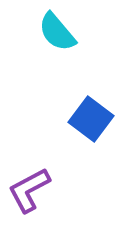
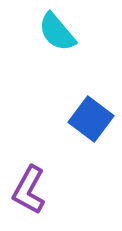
purple L-shape: rotated 33 degrees counterclockwise
